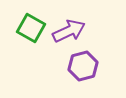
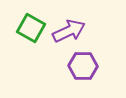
purple hexagon: rotated 16 degrees clockwise
